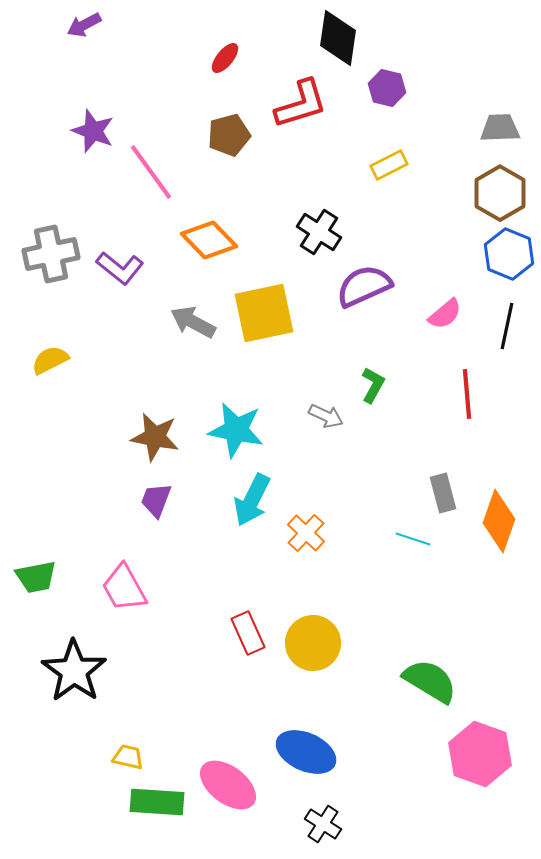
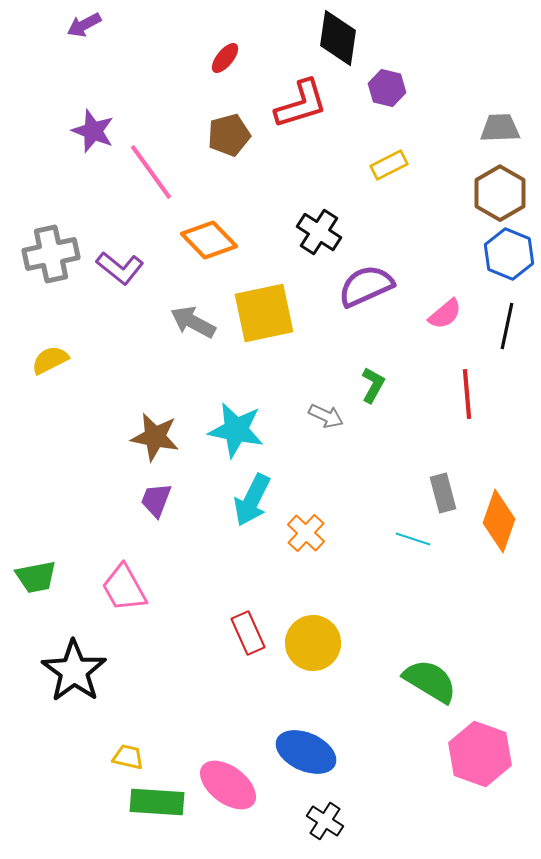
purple semicircle at (364, 286): moved 2 px right
black cross at (323, 824): moved 2 px right, 3 px up
